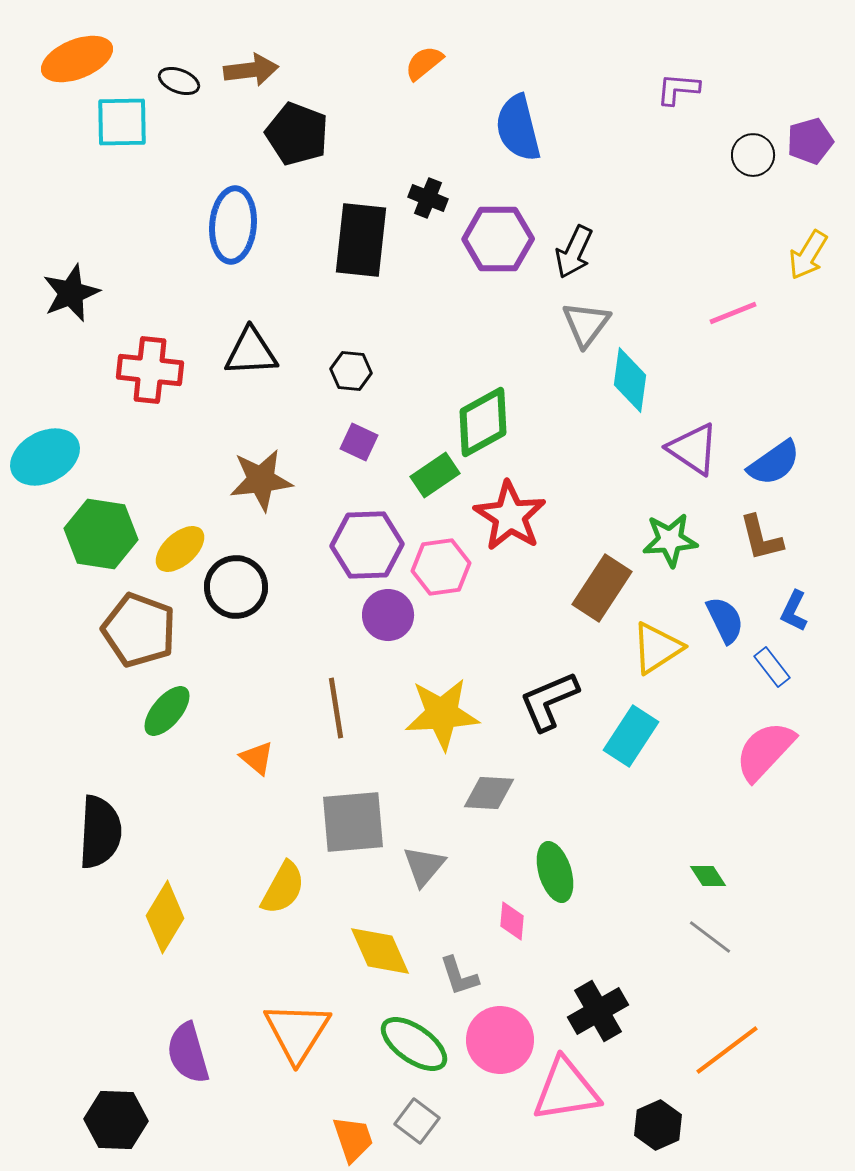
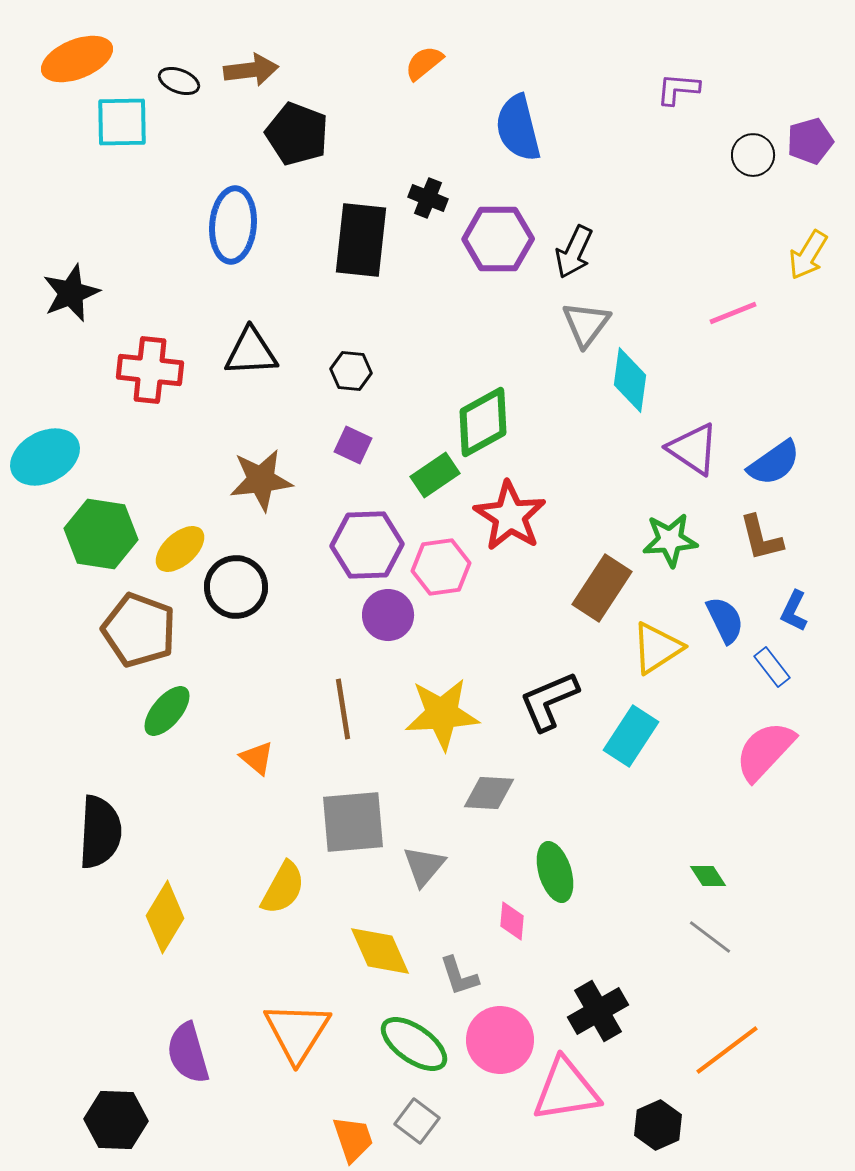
purple square at (359, 442): moved 6 px left, 3 px down
brown line at (336, 708): moved 7 px right, 1 px down
